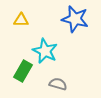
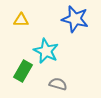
cyan star: moved 1 px right
